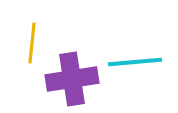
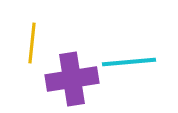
cyan line: moved 6 px left
